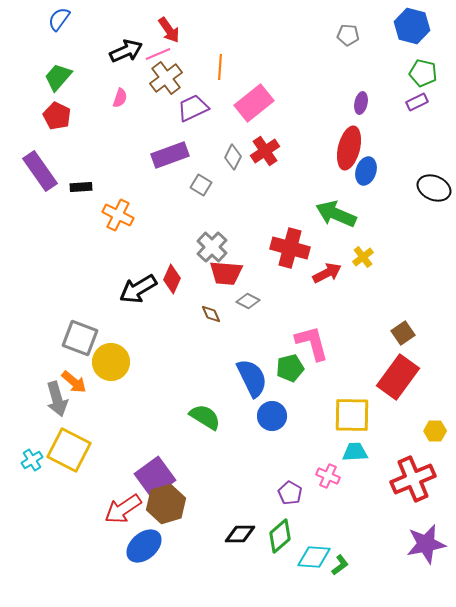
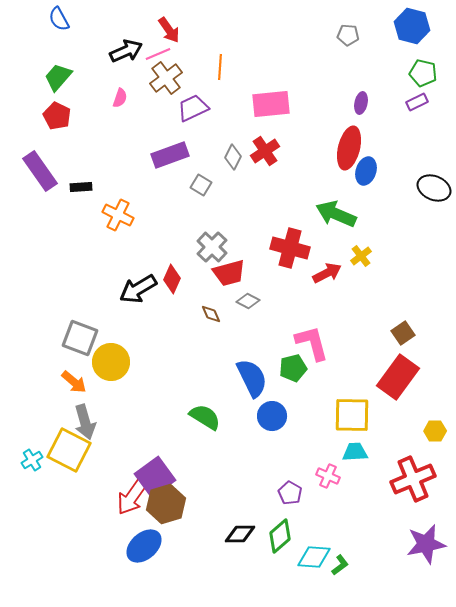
blue semicircle at (59, 19): rotated 65 degrees counterclockwise
pink rectangle at (254, 103): moved 17 px right, 1 px down; rotated 33 degrees clockwise
yellow cross at (363, 257): moved 2 px left, 1 px up
red trapezoid at (226, 273): moved 3 px right; rotated 20 degrees counterclockwise
green pentagon at (290, 368): moved 3 px right
gray arrow at (57, 399): moved 28 px right, 23 px down
red arrow at (123, 509): moved 9 px right, 12 px up; rotated 21 degrees counterclockwise
